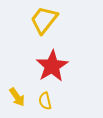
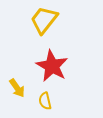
red star: rotated 12 degrees counterclockwise
yellow arrow: moved 9 px up
